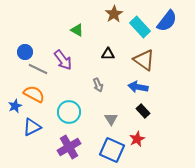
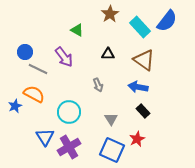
brown star: moved 4 px left
purple arrow: moved 1 px right, 3 px up
blue triangle: moved 13 px right, 10 px down; rotated 36 degrees counterclockwise
